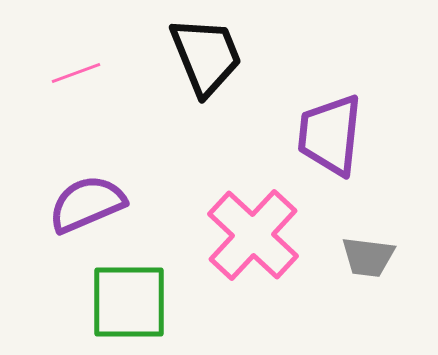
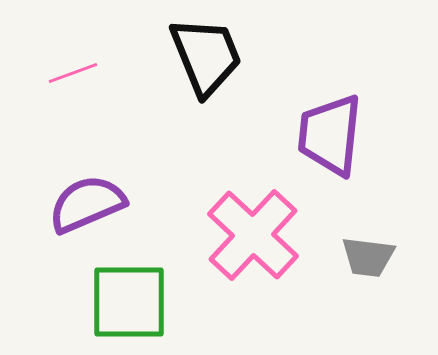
pink line: moved 3 px left
